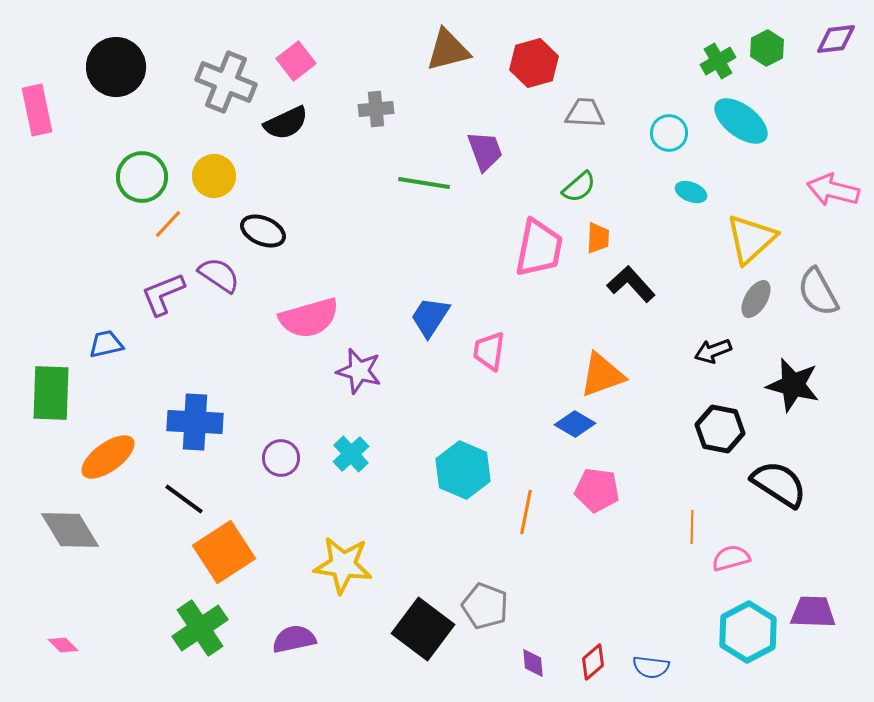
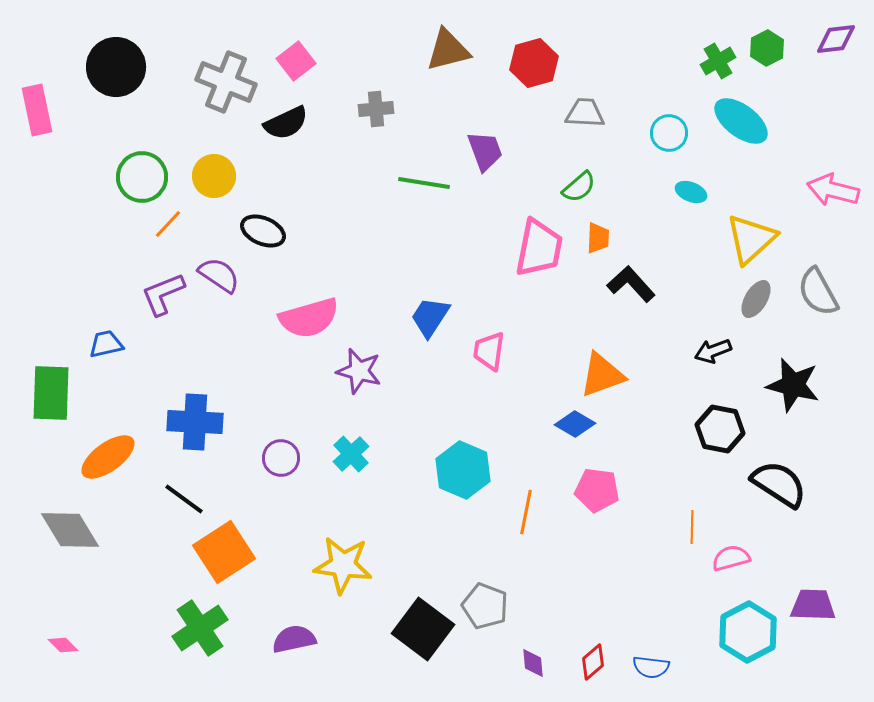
purple trapezoid at (813, 612): moved 7 px up
